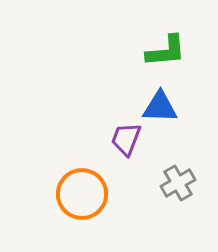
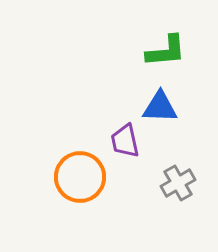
purple trapezoid: moved 1 px left, 2 px down; rotated 33 degrees counterclockwise
orange circle: moved 2 px left, 17 px up
